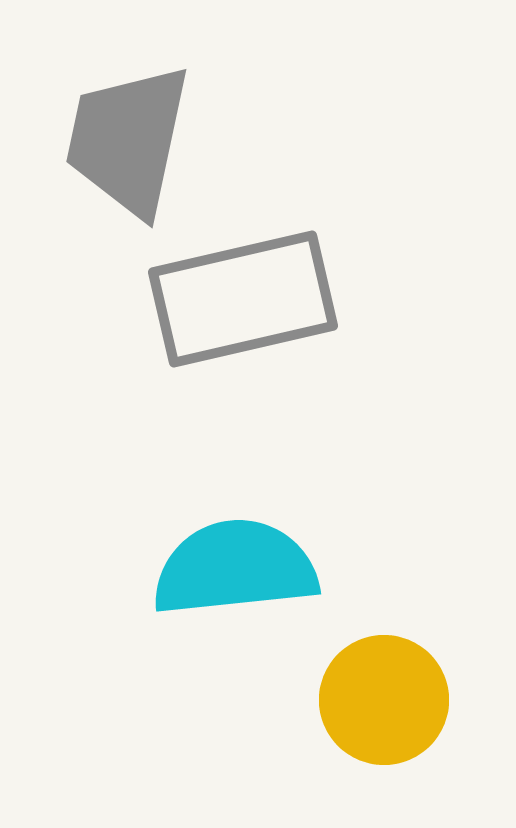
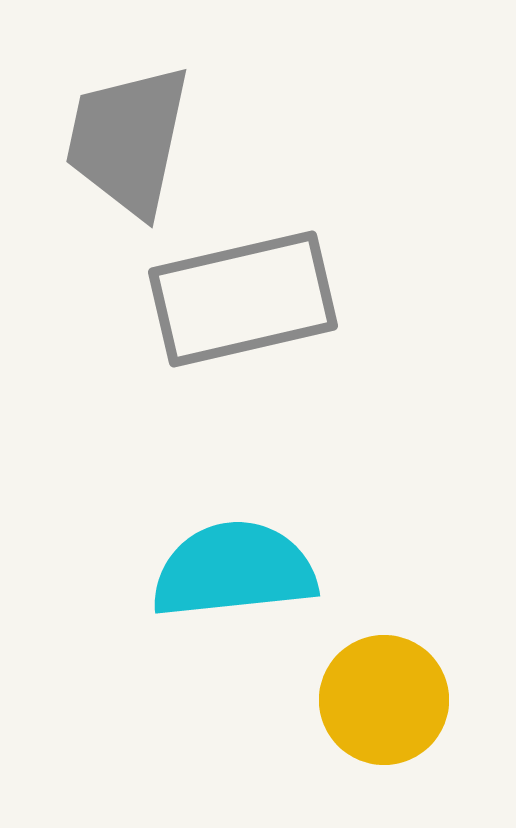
cyan semicircle: moved 1 px left, 2 px down
